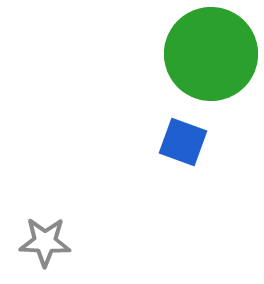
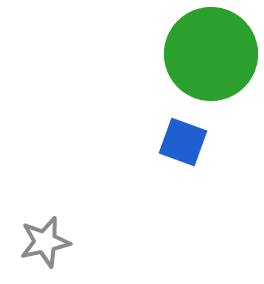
gray star: rotated 15 degrees counterclockwise
